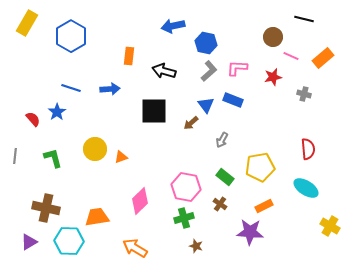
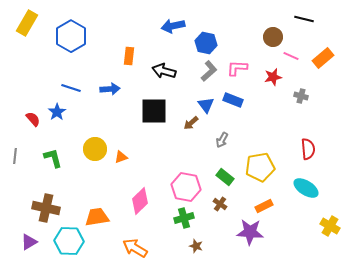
gray cross at (304, 94): moved 3 px left, 2 px down
